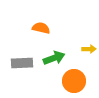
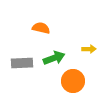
orange circle: moved 1 px left
